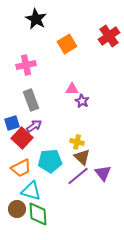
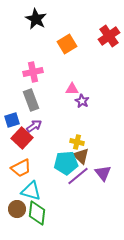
pink cross: moved 7 px right, 7 px down
blue square: moved 3 px up
brown triangle: moved 1 px left, 1 px up
cyan pentagon: moved 16 px right, 2 px down
green diamond: moved 1 px left, 1 px up; rotated 10 degrees clockwise
